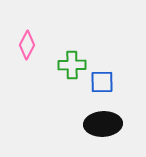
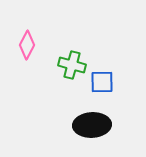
green cross: rotated 16 degrees clockwise
black ellipse: moved 11 px left, 1 px down
